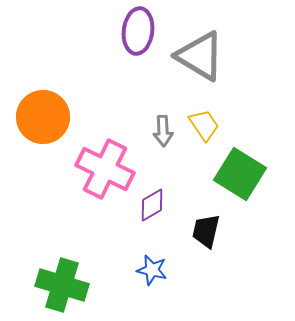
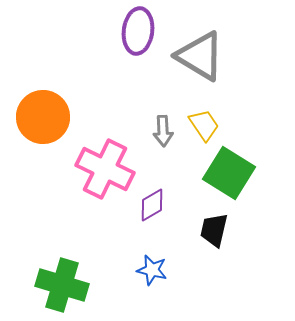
green square: moved 11 px left, 1 px up
black trapezoid: moved 8 px right, 1 px up
